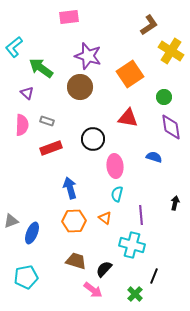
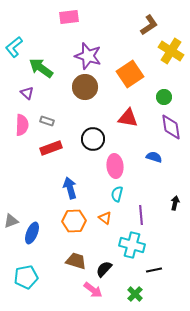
brown circle: moved 5 px right
black line: moved 6 px up; rotated 56 degrees clockwise
